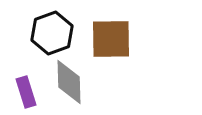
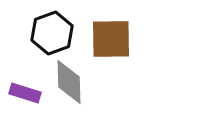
purple rectangle: moved 1 px left, 1 px down; rotated 56 degrees counterclockwise
